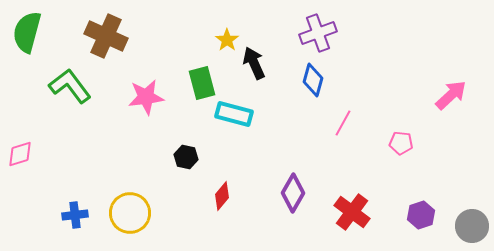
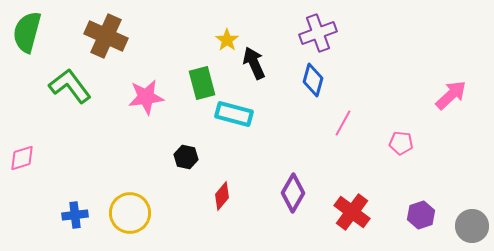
pink diamond: moved 2 px right, 4 px down
